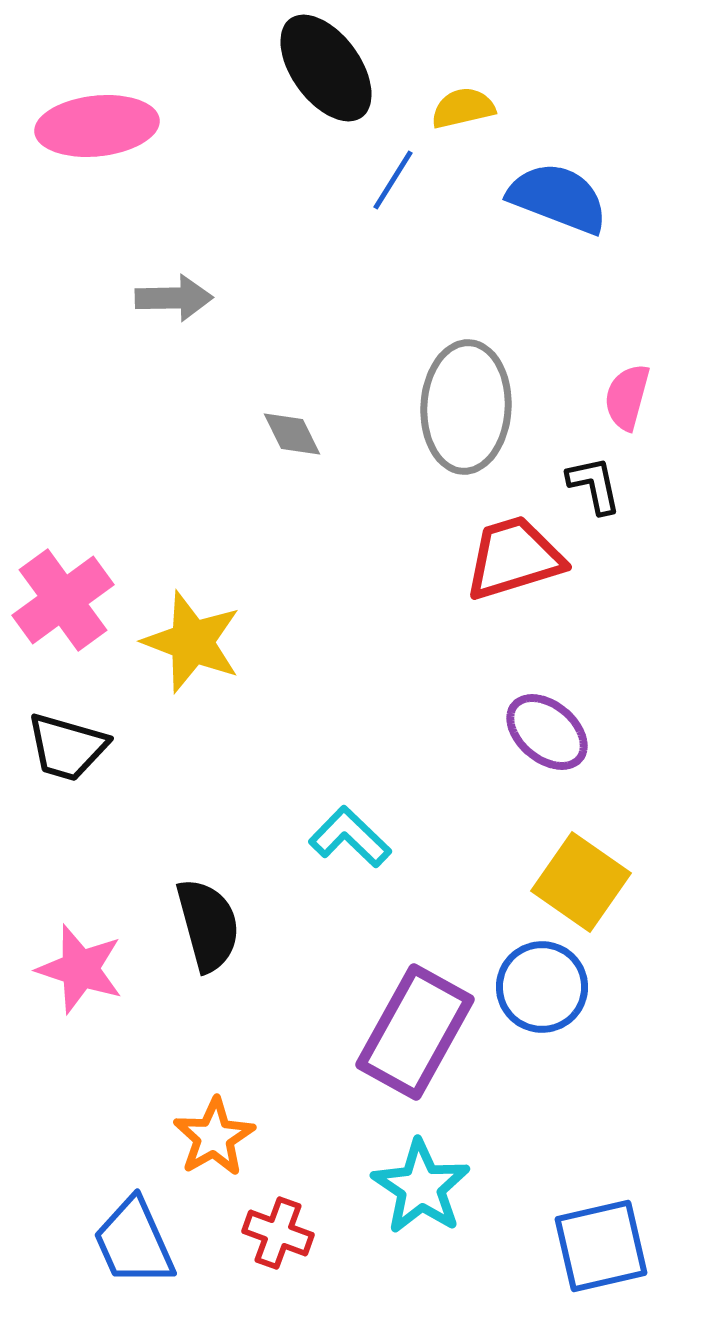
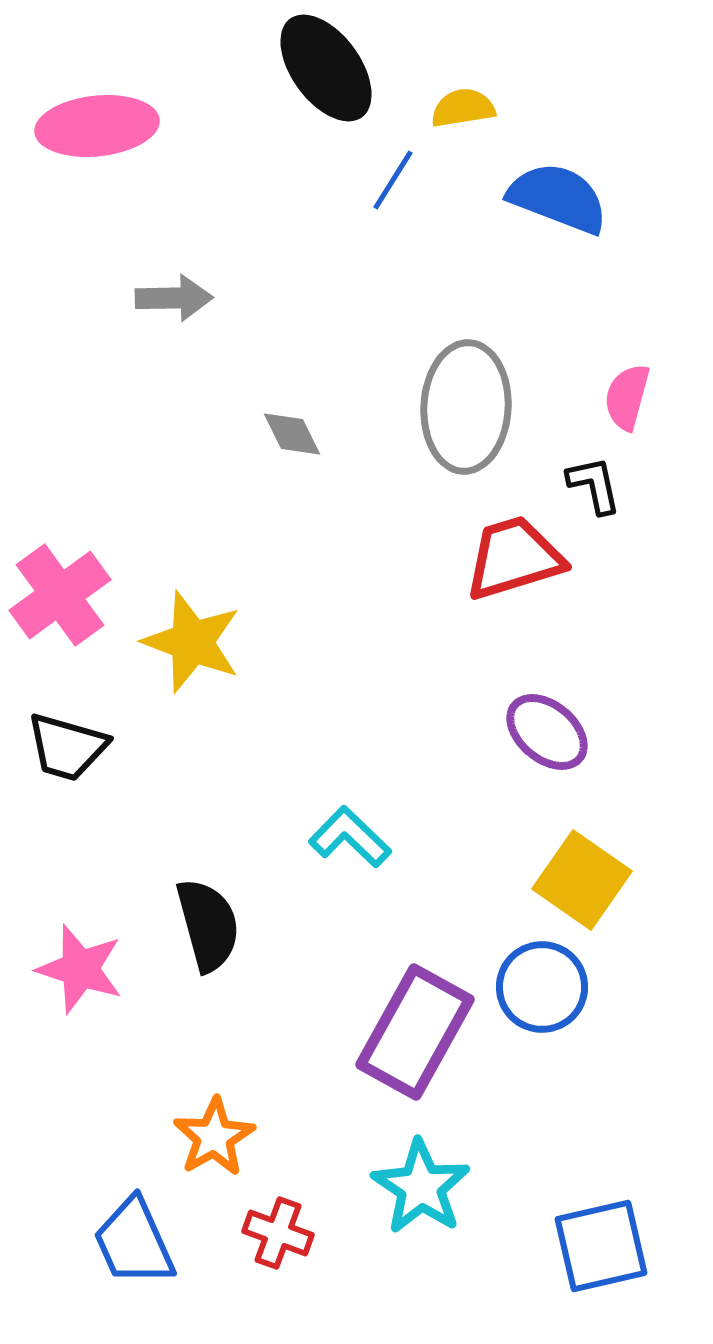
yellow semicircle: rotated 4 degrees clockwise
pink cross: moved 3 px left, 5 px up
yellow square: moved 1 px right, 2 px up
